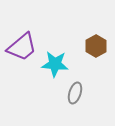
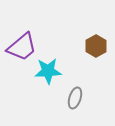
cyan star: moved 7 px left, 7 px down; rotated 8 degrees counterclockwise
gray ellipse: moved 5 px down
